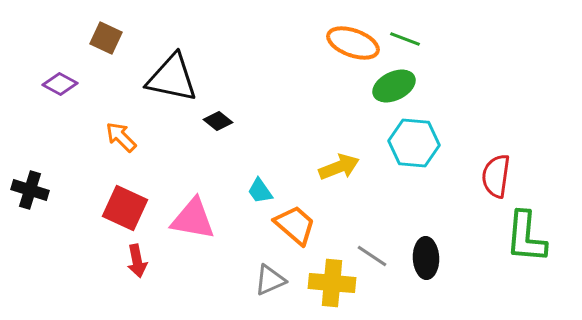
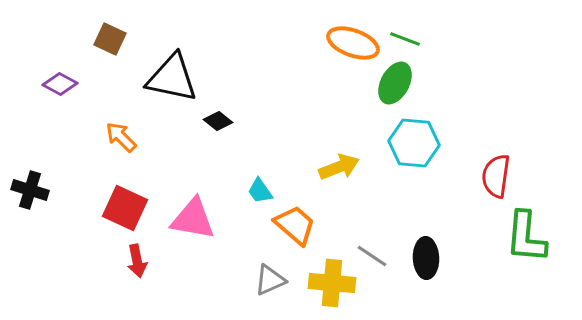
brown square: moved 4 px right, 1 px down
green ellipse: moved 1 px right, 3 px up; rotated 36 degrees counterclockwise
